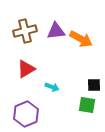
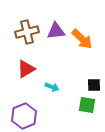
brown cross: moved 2 px right, 1 px down
orange arrow: moved 1 px right; rotated 15 degrees clockwise
purple hexagon: moved 2 px left, 2 px down
